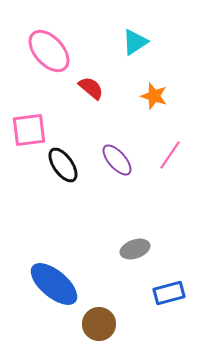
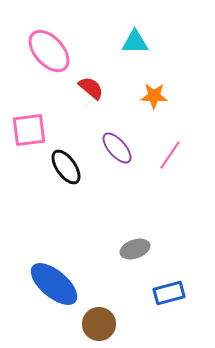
cyan triangle: rotated 32 degrees clockwise
orange star: rotated 16 degrees counterclockwise
purple ellipse: moved 12 px up
black ellipse: moved 3 px right, 2 px down
